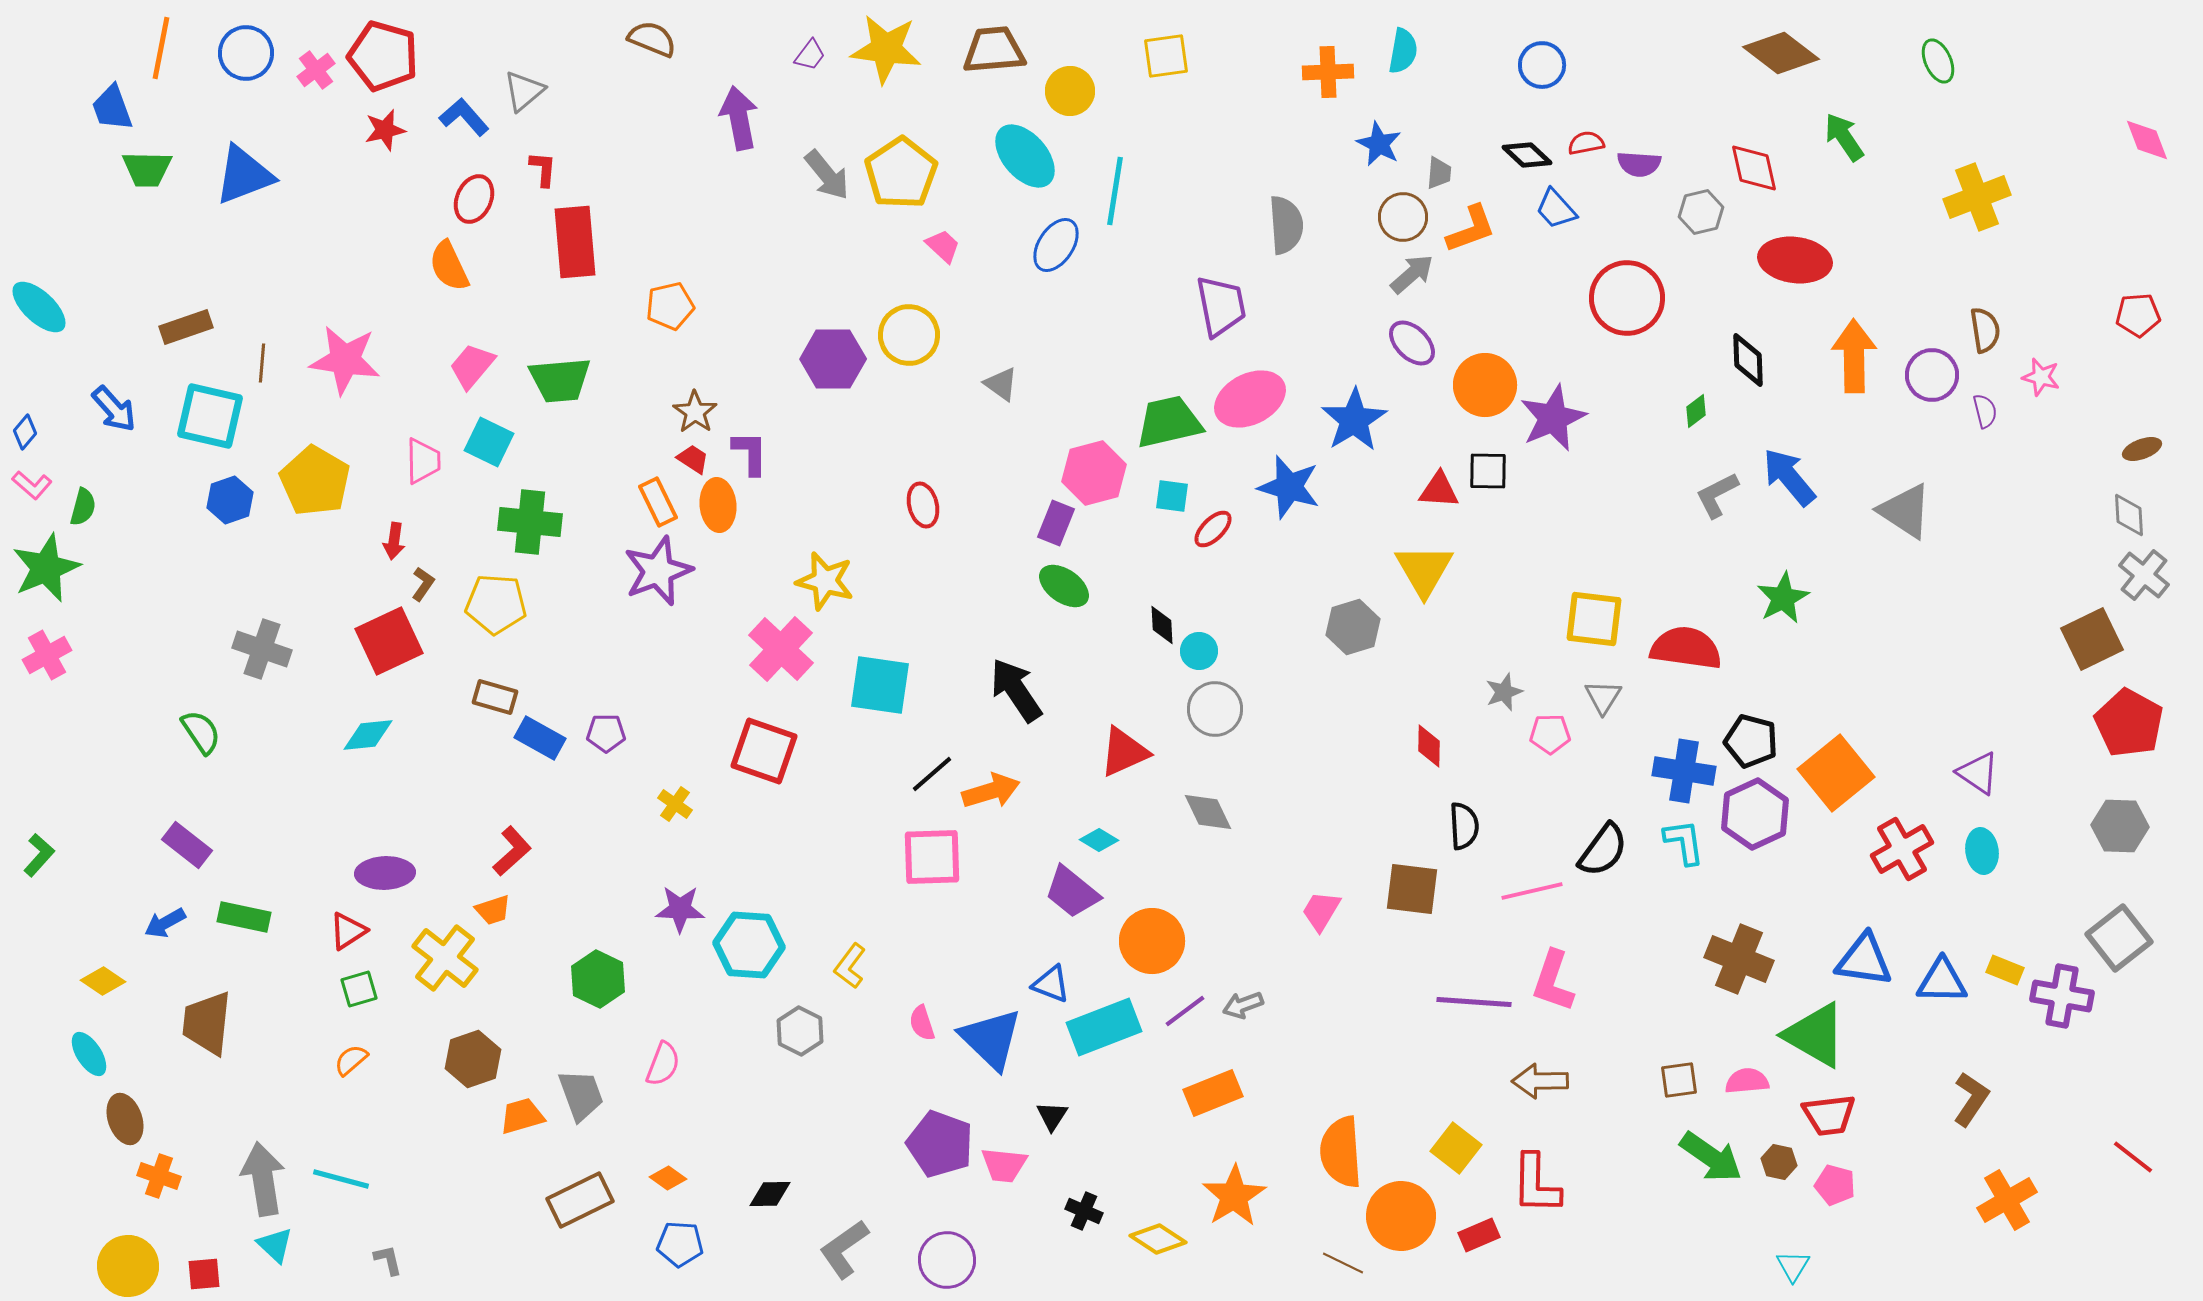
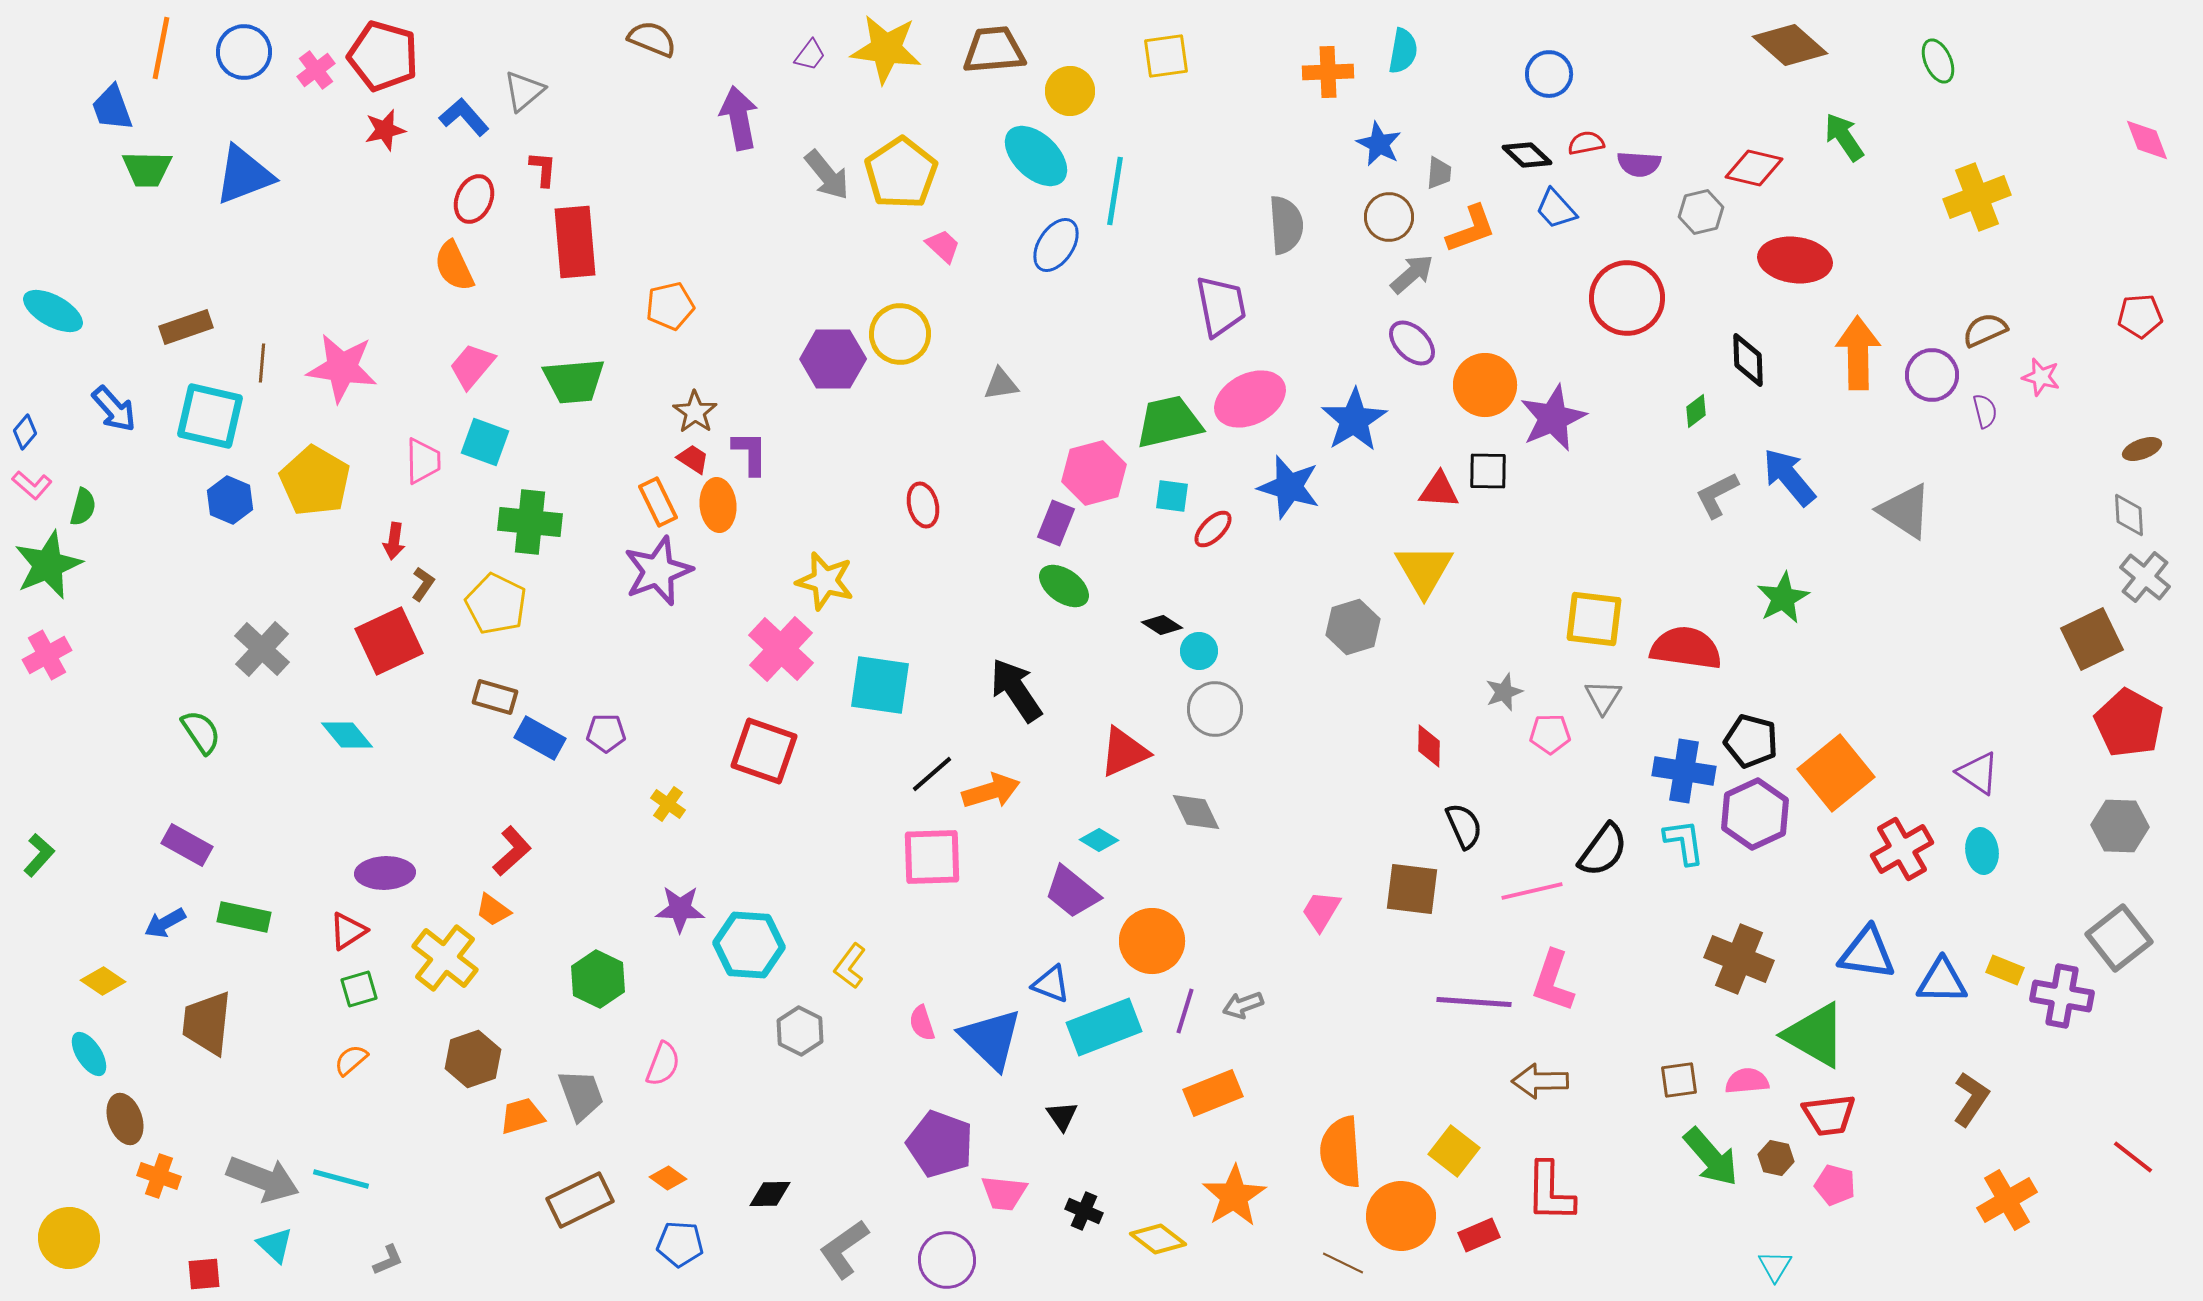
blue circle at (246, 53): moved 2 px left, 1 px up
brown diamond at (1781, 53): moved 9 px right, 8 px up; rotated 4 degrees clockwise
blue circle at (1542, 65): moved 7 px right, 9 px down
cyan ellipse at (1025, 156): moved 11 px right; rotated 6 degrees counterclockwise
red diamond at (1754, 168): rotated 64 degrees counterclockwise
brown circle at (1403, 217): moved 14 px left
orange semicircle at (449, 266): moved 5 px right
cyan ellipse at (39, 307): moved 14 px right, 4 px down; rotated 14 degrees counterclockwise
red pentagon at (2138, 315): moved 2 px right, 1 px down
brown semicircle at (1985, 330): rotated 105 degrees counterclockwise
yellow circle at (909, 335): moved 9 px left, 1 px up
orange arrow at (1854, 356): moved 4 px right, 3 px up
pink star at (345, 360): moved 3 px left, 8 px down
green trapezoid at (560, 380): moved 14 px right, 1 px down
gray triangle at (1001, 384): rotated 45 degrees counterclockwise
cyan square at (489, 442): moved 4 px left; rotated 6 degrees counterclockwise
blue hexagon at (230, 500): rotated 18 degrees counterclockwise
green star at (46, 568): moved 2 px right, 3 px up
gray cross at (2144, 575): moved 1 px right, 2 px down
yellow pentagon at (496, 604): rotated 22 degrees clockwise
black diamond at (1162, 625): rotated 54 degrees counterclockwise
gray cross at (262, 649): rotated 24 degrees clockwise
cyan diamond at (368, 735): moved 21 px left; rotated 56 degrees clockwise
yellow cross at (675, 804): moved 7 px left
gray diamond at (1208, 812): moved 12 px left
black semicircle at (1464, 826): rotated 21 degrees counterclockwise
purple rectangle at (187, 845): rotated 9 degrees counterclockwise
orange trapezoid at (493, 910): rotated 54 degrees clockwise
blue triangle at (1864, 960): moved 3 px right, 7 px up
purple line at (1185, 1011): rotated 36 degrees counterclockwise
black triangle at (1052, 1116): moved 10 px right; rotated 8 degrees counterclockwise
yellow square at (1456, 1148): moved 2 px left, 3 px down
green arrow at (1711, 1157): rotated 14 degrees clockwise
brown hexagon at (1779, 1162): moved 3 px left, 4 px up
pink trapezoid at (1004, 1165): moved 28 px down
gray arrow at (263, 1179): rotated 120 degrees clockwise
red L-shape at (1536, 1184): moved 14 px right, 8 px down
yellow diamond at (1158, 1239): rotated 4 degrees clockwise
gray L-shape at (388, 1260): rotated 80 degrees clockwise
yellow circle at (128, 1266): moved 59 px left, 28 px up
cyan triangle at (1793, 1266): moved 18 px left
